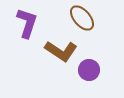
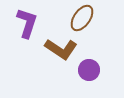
brown ellipse: rotated 76 degrees clockwise
brown L-shape: moved 2 px up
